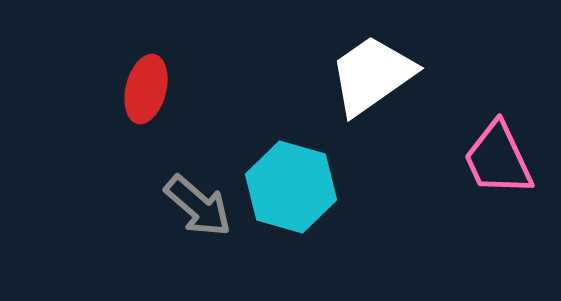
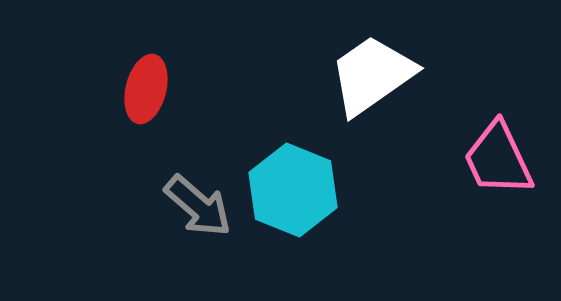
cyan hexagon: moved 2 px right, 3 px down; rotated 6 degrees clockwise
